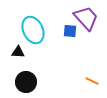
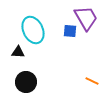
purple trapezoid: rotated 12 degrees clockwise
